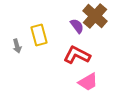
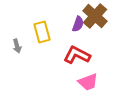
purple semicircle: moved 1 px right, 2 px up; rotated 56 degrees clockwise
yellow rectangle: moved 3 px right, 3 px up
pink trapezoid: rotated 10 degrees clockwise
